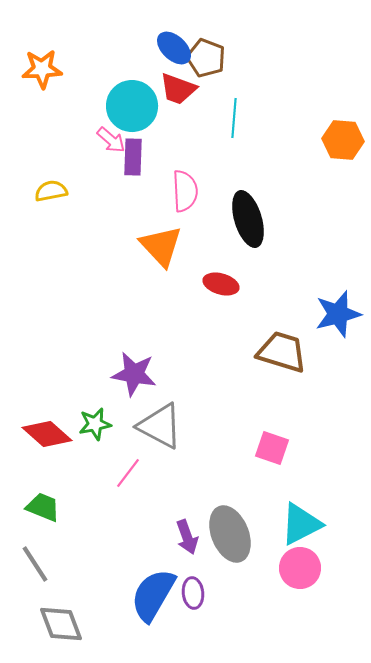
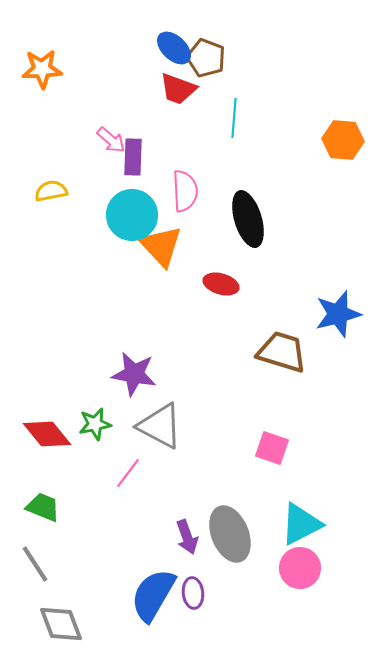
cyan circle: moved 109 px down
red diamond: rotated 9 degrees clockwise
